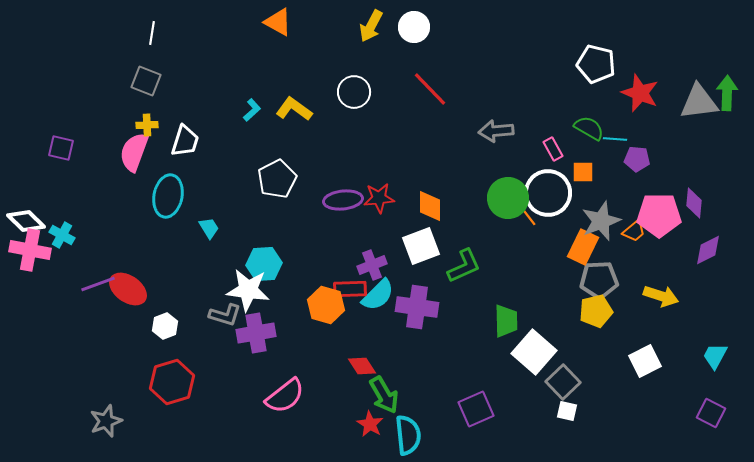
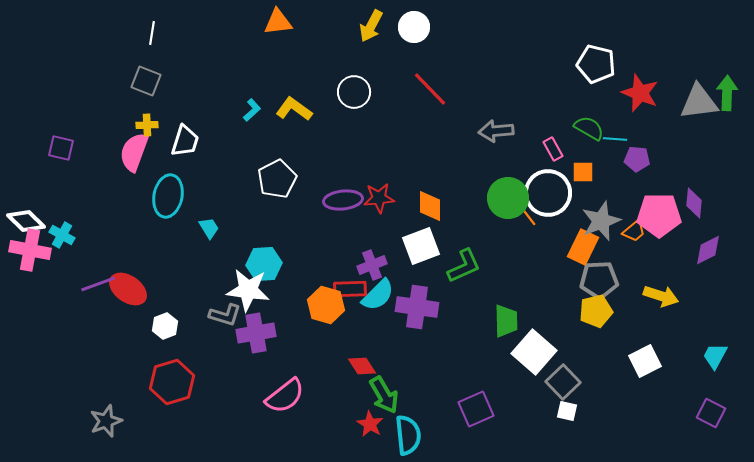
orange triangle at (278, 22): rotated 36 degrees counterclockwise
